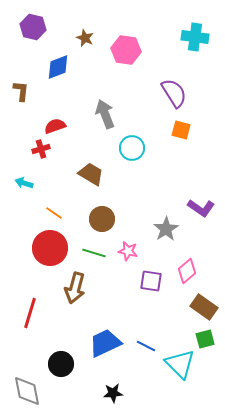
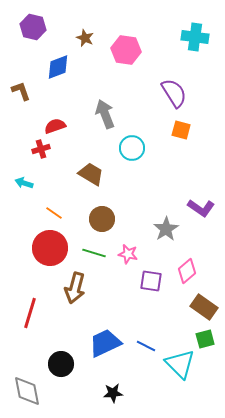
brown L-shape: rotated 25 degrees counterclockwise
pink star: moved 3 px down
